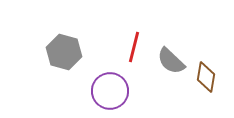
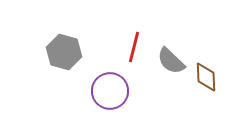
brown diamond: rotated 12 degrees counterclockwise
